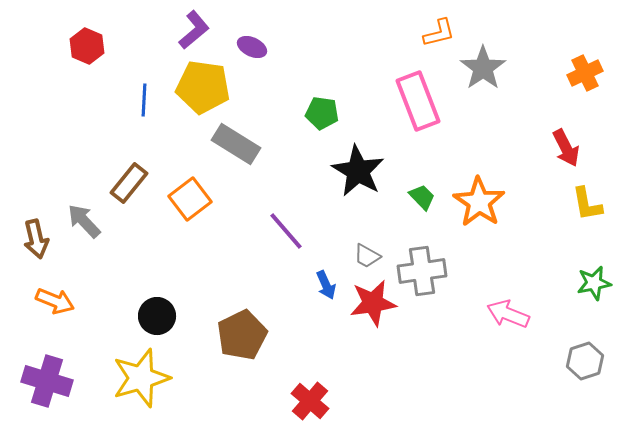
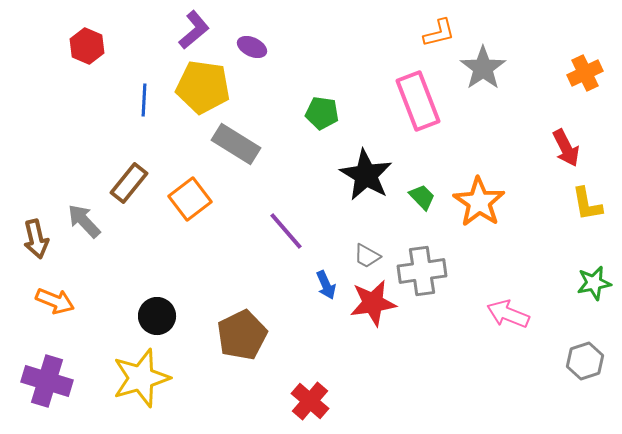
black star: moved 8 px right, 4 px down
